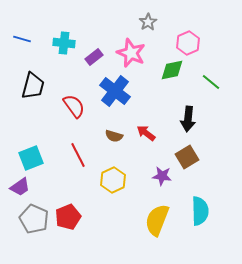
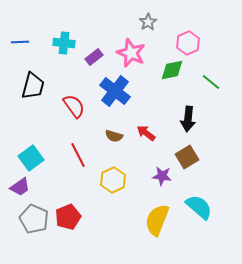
blue line: moved 2 px left, 3 px down; rotated 18 degrees counterclockwise
cyan square: rotated 15 degrees counterclockwise
cyan semicircle: moved 1 px left, 4 px up; rotated 48 degrees counterclockwise
